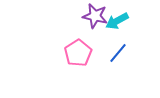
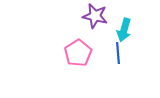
cyan arrow: moved 7 px right, 9 px down; rotated 45 degrees counterclockwise
blue line: rotated 45 degrees counterclockwise
